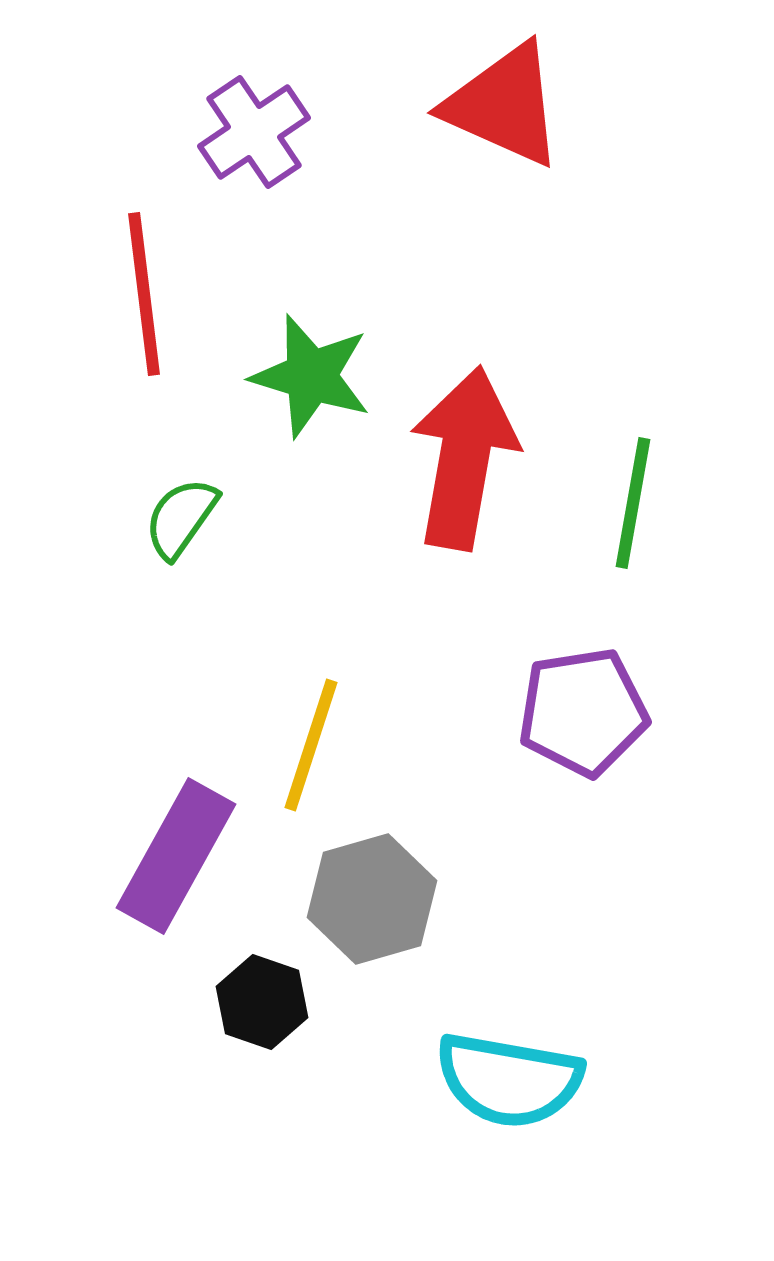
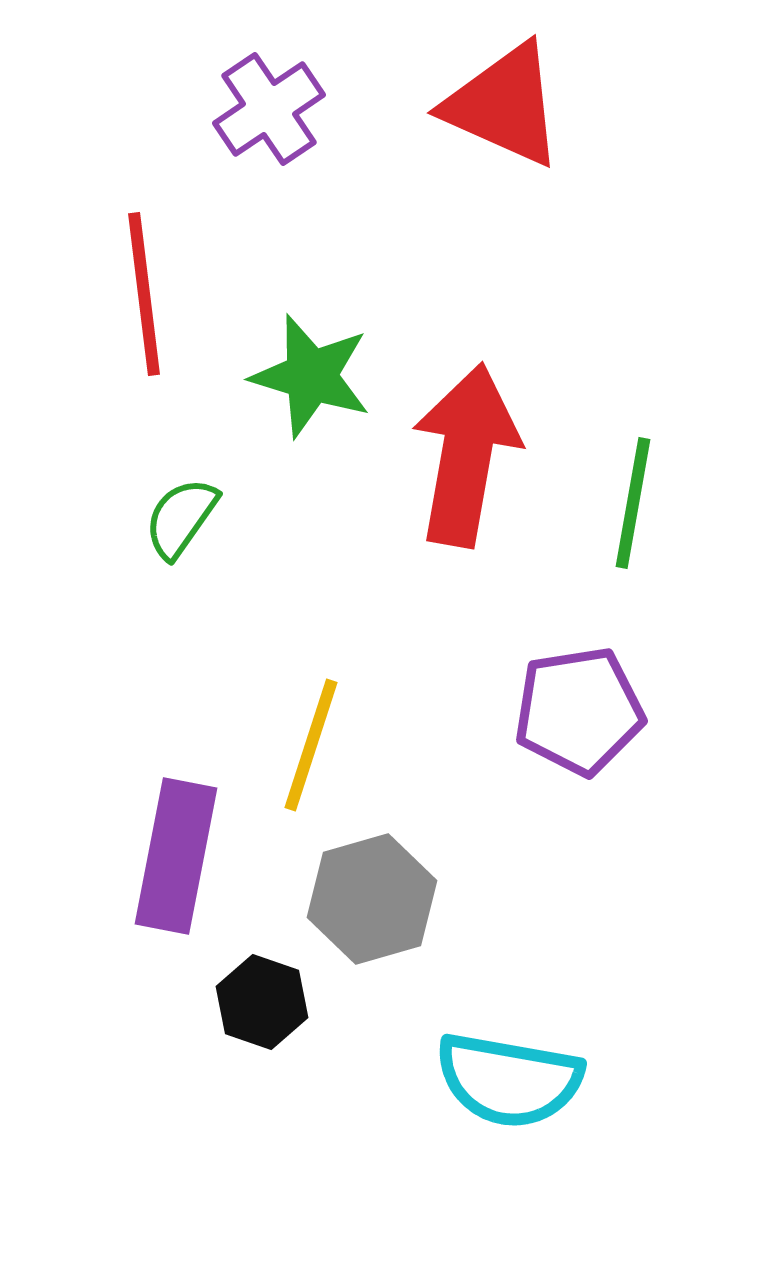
purple cross: moved 15 px right, 23 px up
red arrow: moved 2 px right, 3 px up
purple pentagon: moved 4 px left, 1 px up
purple rectangle: rotated 18 degrees counterclockwise
